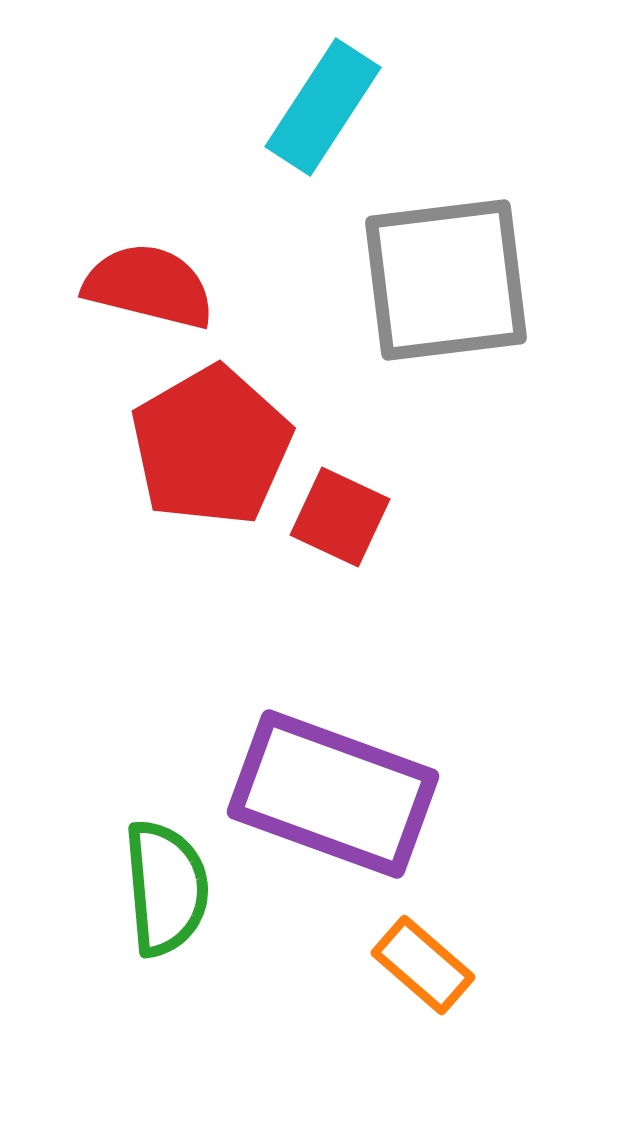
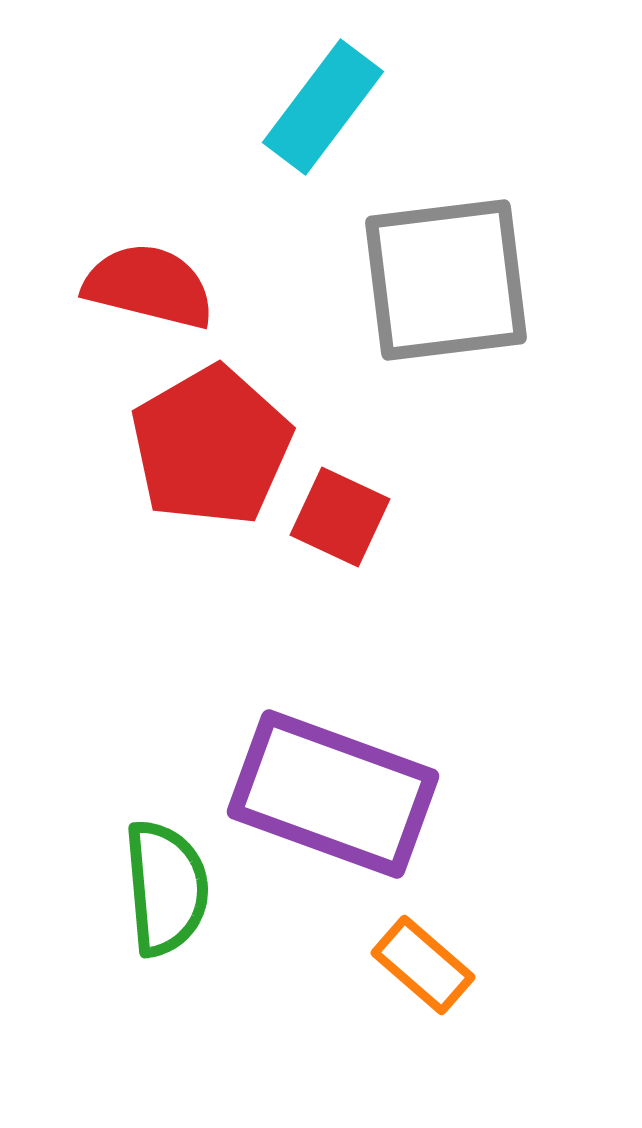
cyan rectangle: rotated 4 degrees clockwise
